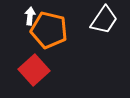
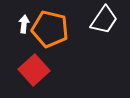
white arrow: moved 6 px left, 8 px down
orange pentagon: moved 1 px right, 1 px up
